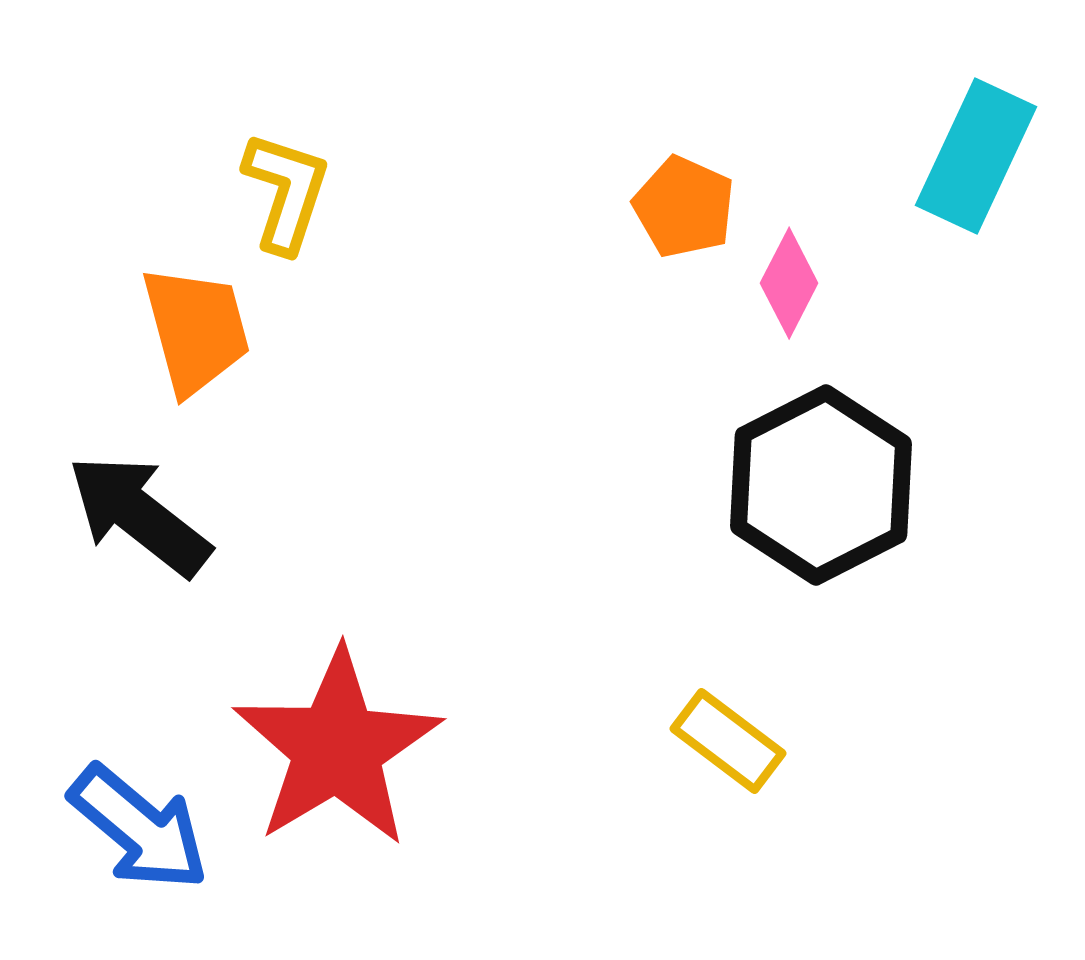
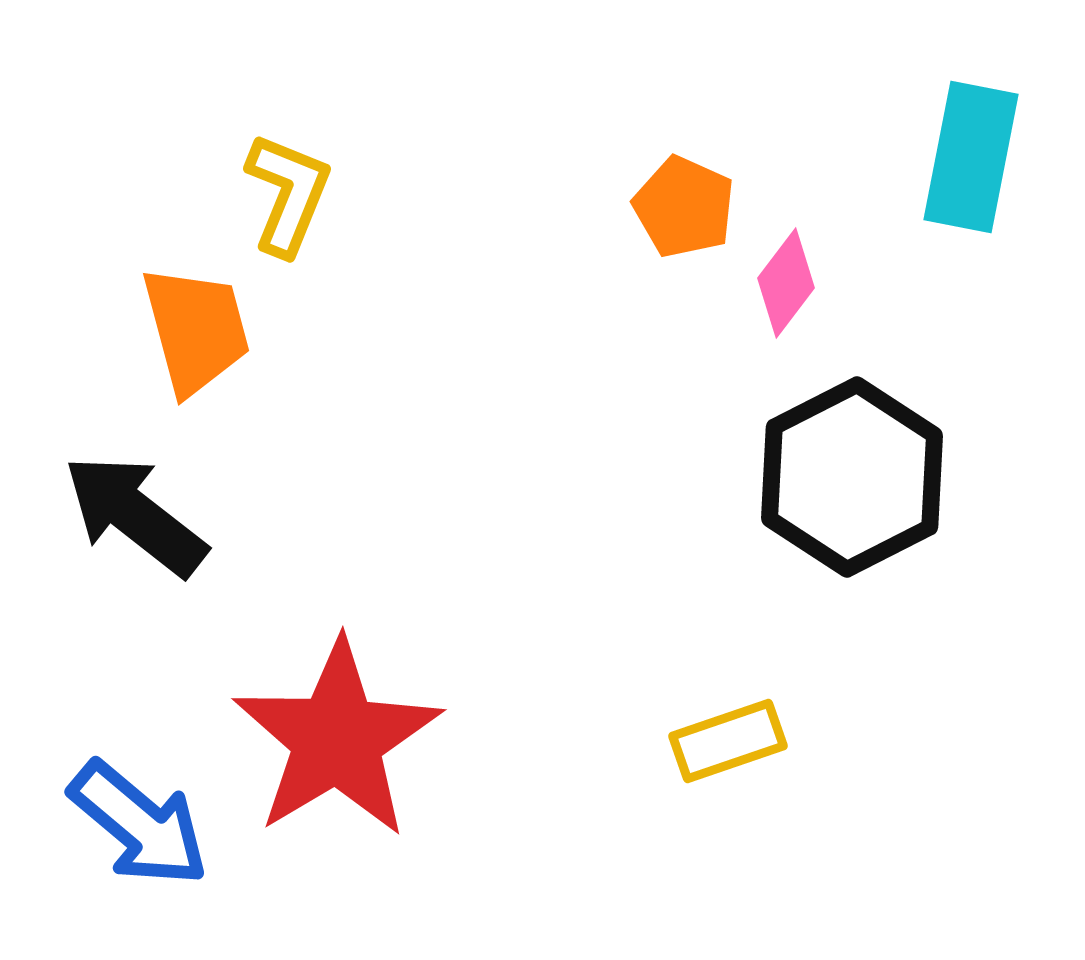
cyan rectangle: moved 5 px left, 1 px down; rotated 14 degrees counterclockwise
yellow L-shape: moved 2 px right, 2 px down; rotated 4 degrees clockwise
pink diamond: moved 3 px left; rotated 10 degrees clockwise
black hexagon: moved 31 px right, 8 px up
black arrow: moved 4 px left
yellow rectangle: rotated 56 degrees counterclockwise
red star: moved 9 px up
blue arrow: moved 4 px up
